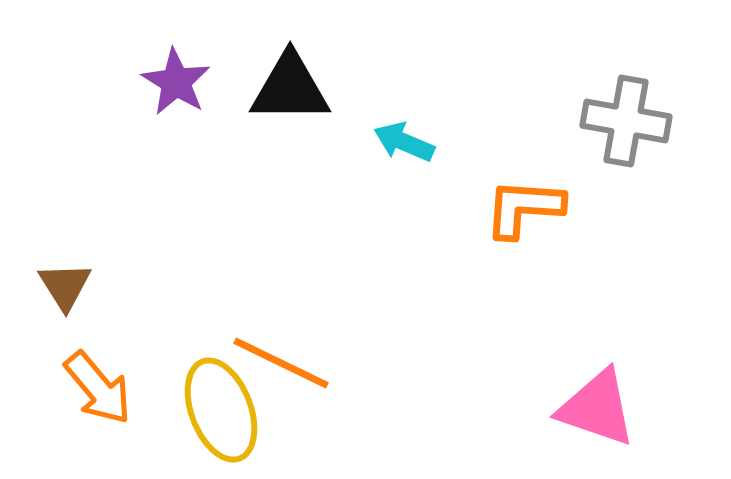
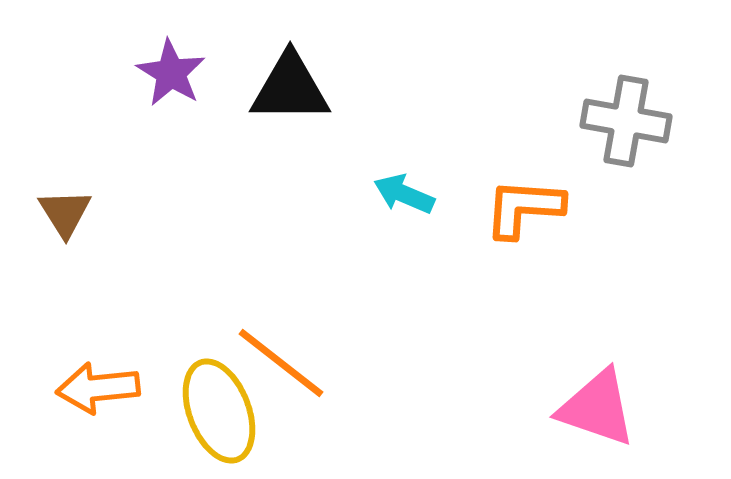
purple star: moved 5 px left, 9 px up
cyan arrow: moved 52 px down
brown triangle: moved 73 px up
orange line: rotated 12 degrees clockwise
orange arrow: rotated 124 degrees clockwise
yellow ellipse: moved 2 px left, 1 px down
